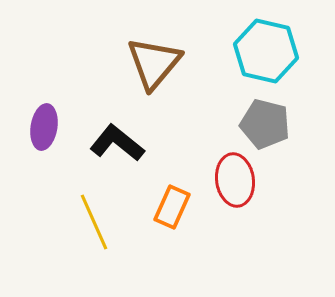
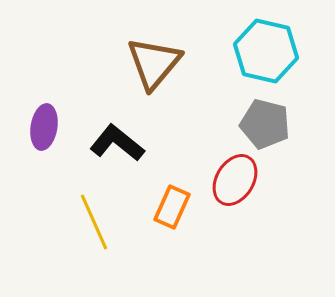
red ellipse: rotated 39 degrees clockwise
